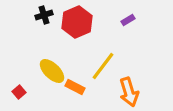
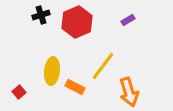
black cross: moved 3 px left
yellow ellipse: rotated 52 degrees clockwise
